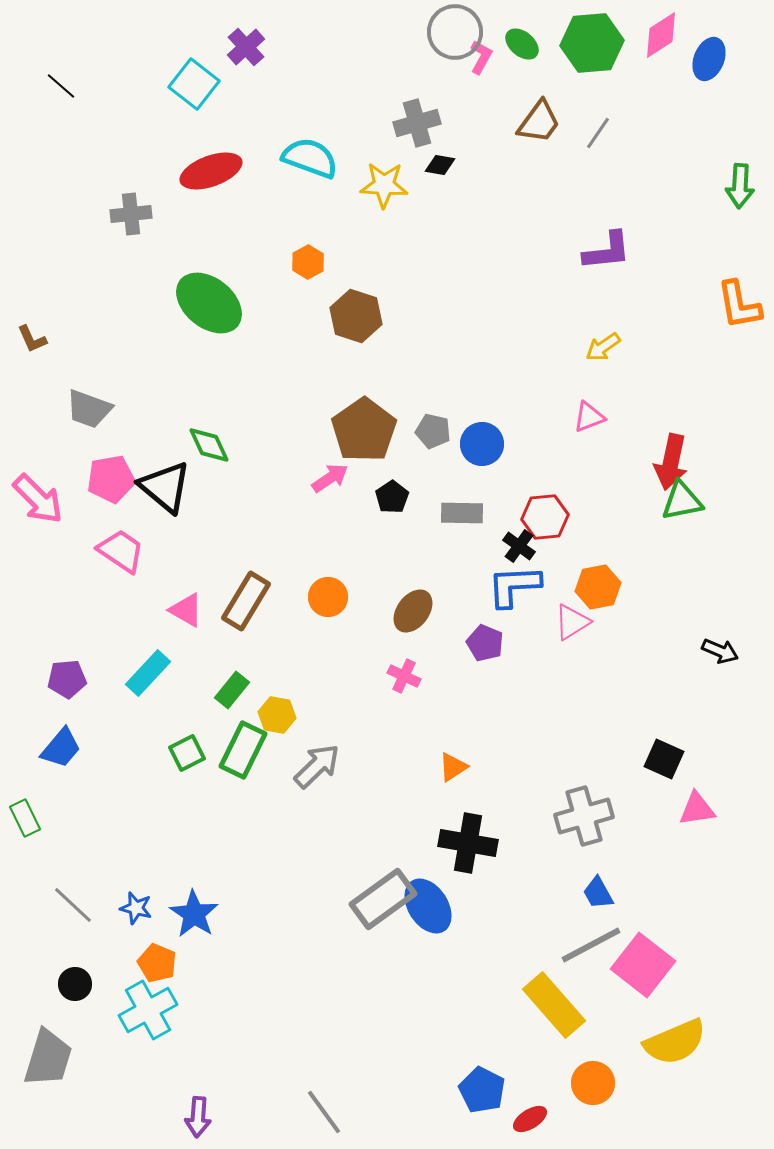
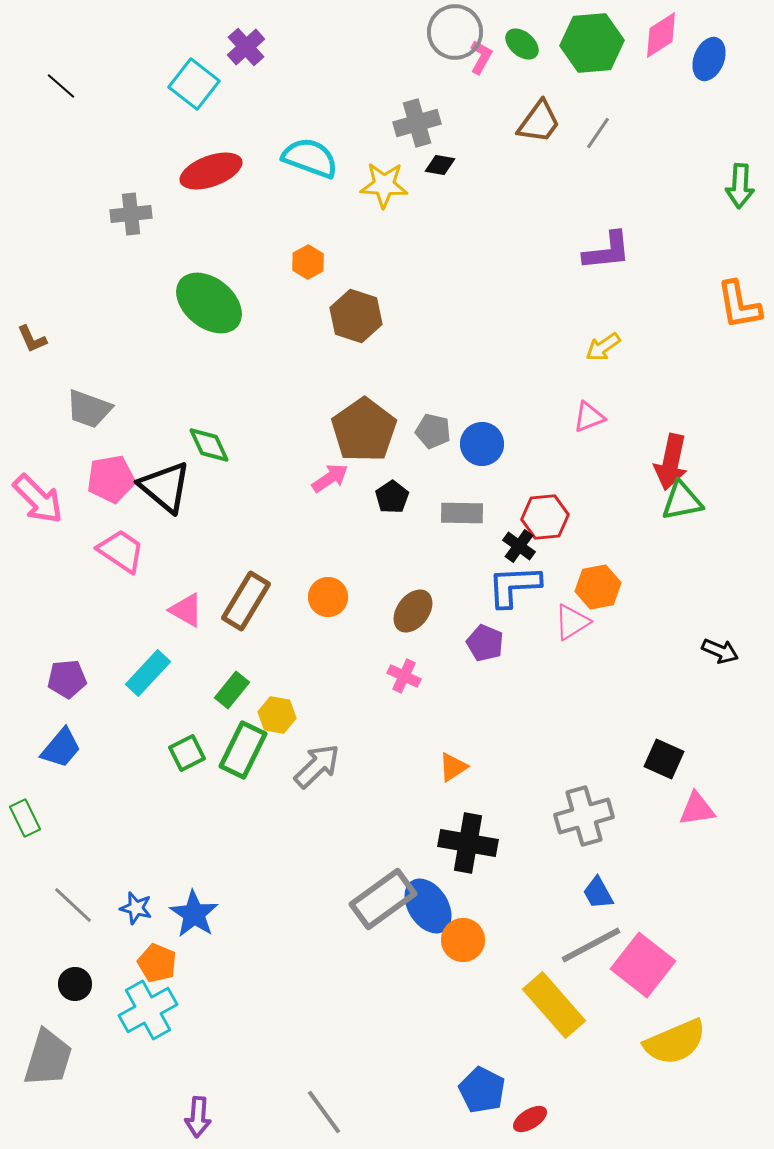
orange circle at (593, 1083): moved 130 px left, 143 px up
